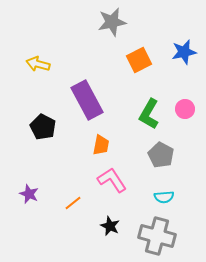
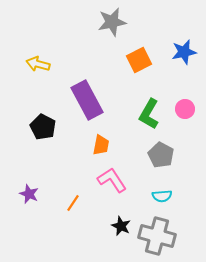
cyan semicircle: moved 2 px left, 1 px up
orange line: rotated 18 degrees counterclockwise
black star: moved 11 px right
